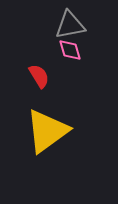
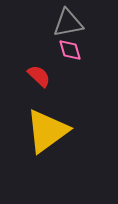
gray triangle: moved 2 px left, 2 px up
red semicircle: rotated 15 degrees counterclockwise
